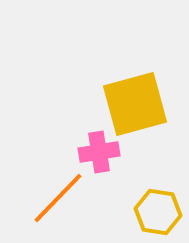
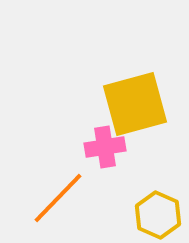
pink cross: moved 6 px right, 5 px up
yellow hexagon: moved 3 px down; rotated 15 degrees clockwise
